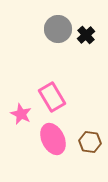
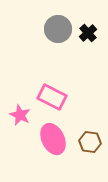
black cross: moved 2 px right, 2 px up
pink rectangle: rotated 32 degrees counterclockwise
pink star: moved 1 px left, 1 px down
